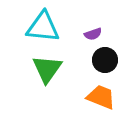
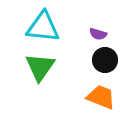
purple semicircle: moved 5 px right; rotated 36 degrees clockwise
green triangle: moved 7 px left, 2 px up
